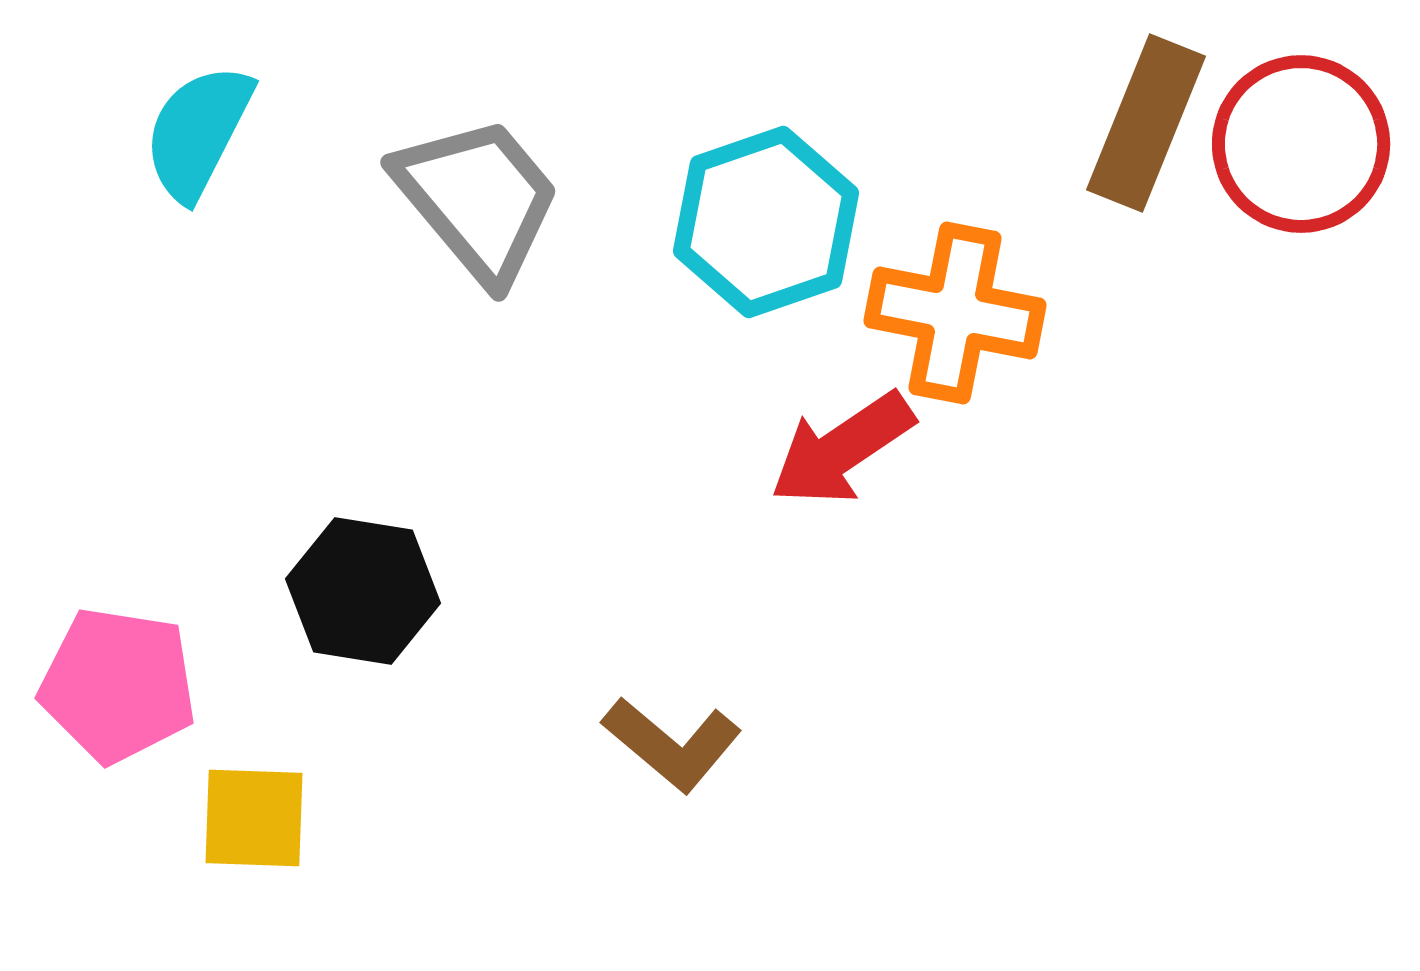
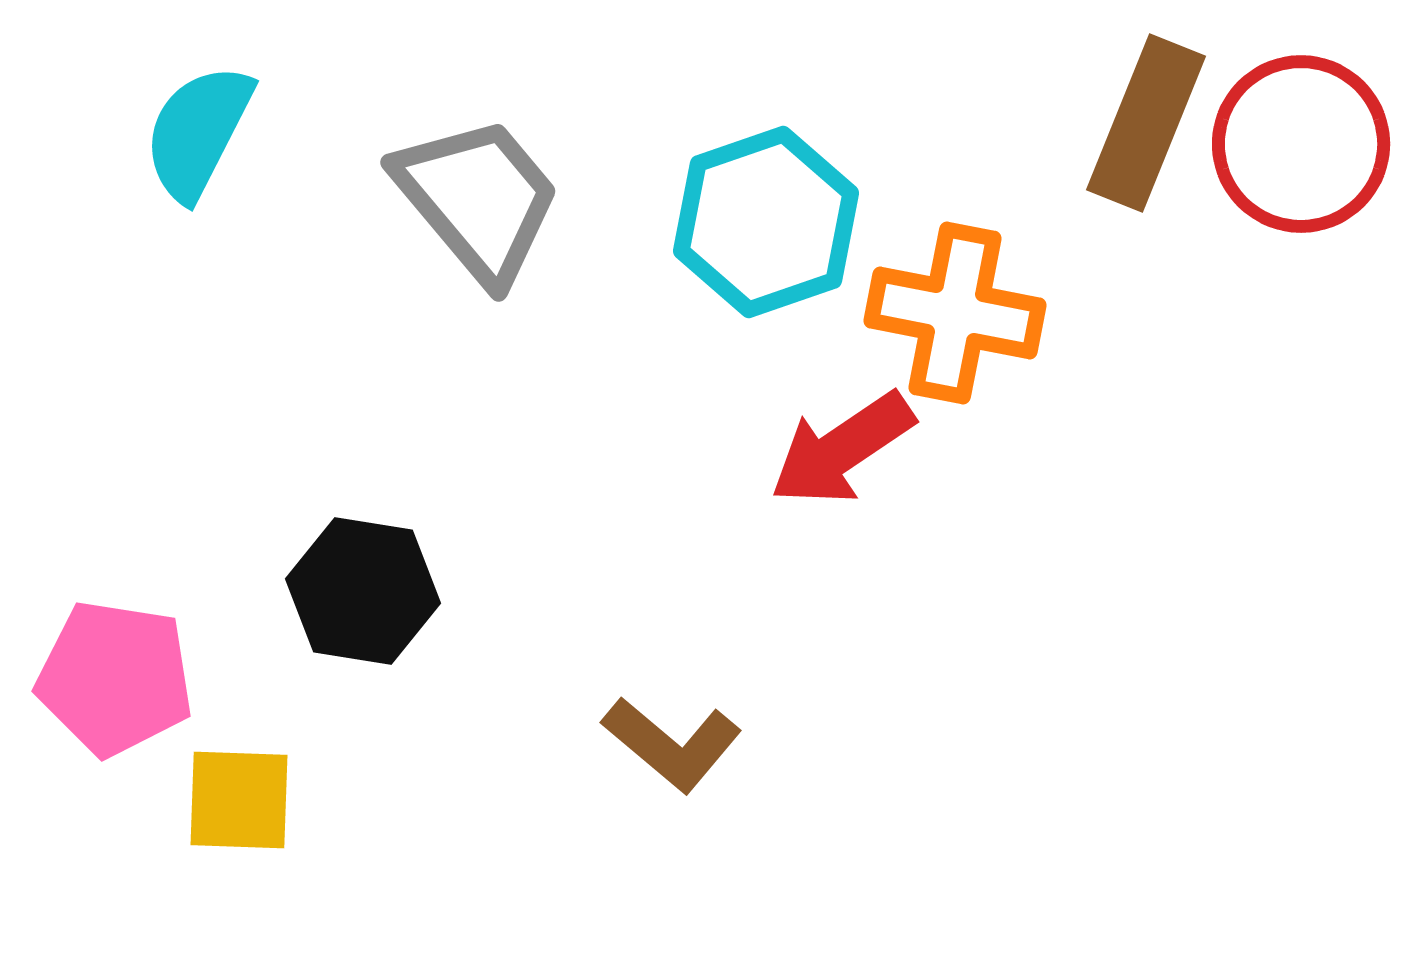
pink pentagon: moved 3 px left, 7 px up
yellow square: moved 15 px left, 18 px up
